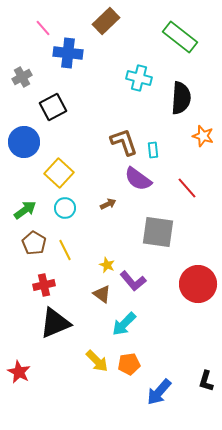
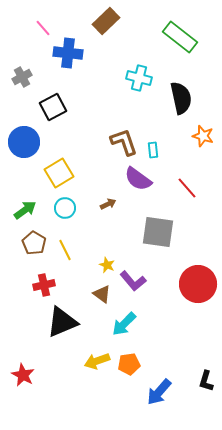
black semicircle: rotated 16 degrees counterclockwise
yellow square: rotated 16 degrees clockwise
black triangle: moved 7 px right, 1 px up
yellow arrow: rotated 115 degrees clockwise
red star: moved 4 px right, 3 px down
